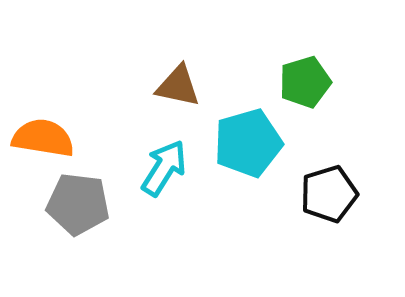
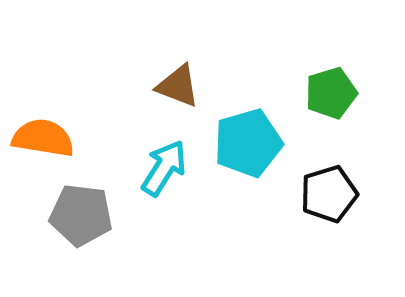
green pentagon: moved 26 px right, 11 px down
brown triangle: rotated 9 degrees clockwise
gray pentagon: moved 3 px right, 11 px down
